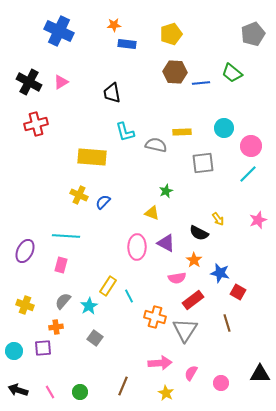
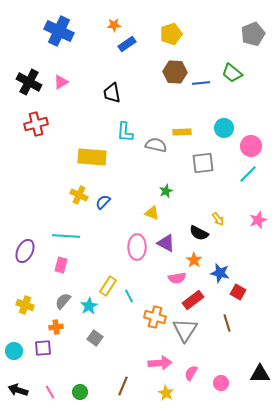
blue rectangle at (127, 44): rotated 42 degrees counterclockwise
cyan L-shape at (125, 132): rotated 20 degrees clockwise
